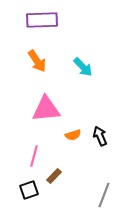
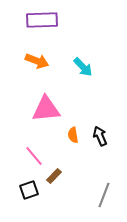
orange arrow: rotated 35 degrees counterclockwise
orange semicircle: rotated 98 degrees clockwise
pink line: rotated 55 degrees counterclockwise
